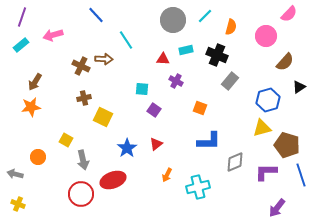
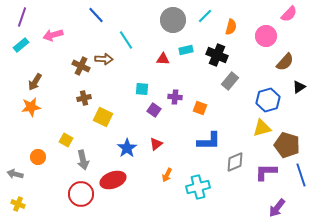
purple cross at (176, 81): moved 1 px left, 16 px down; rotated 24 degrees counterclockwise
